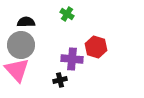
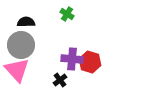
red hexagon: moved 6 px left, 15 px down
black cross: rotated 24 degrees counterclockwise
